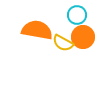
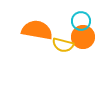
cyan circle: moved 4 px right, 6 px down
yellow semicircle: moved 2 px down; rotated 15 degrees counterclockwise
